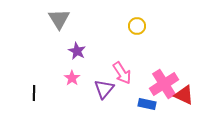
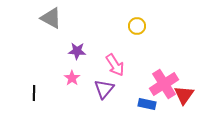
gray triangle: moved 8 px left, 1 px up; rotated 30 degrees counterclockwise
purple star: rotated 24 degrees counterclockwise
pink arrow: moved 7 px left, 8 px up
red triangle: rotated 40 degrees clockwise
